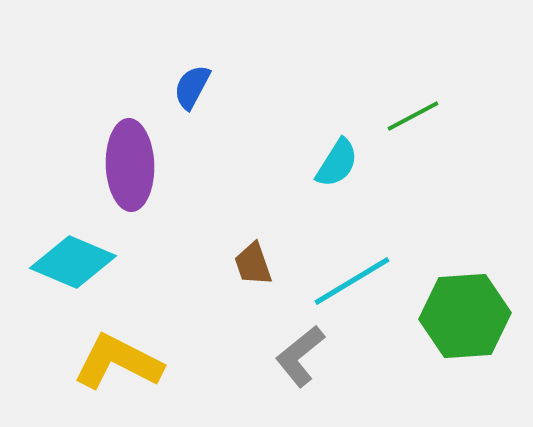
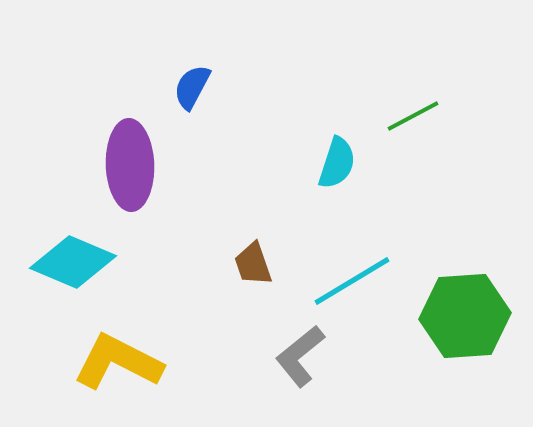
cyan semicircle: rotated 14 degrees counterclockwise
